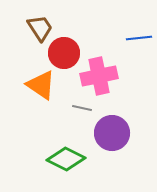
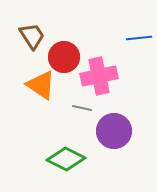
brown trapezoid: moved 8 px left, 8 px down
red circle: moved 4 px down
purple circle: moved 2 px right, 2 px up
